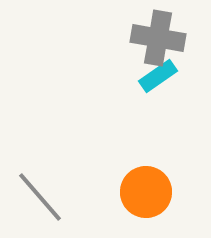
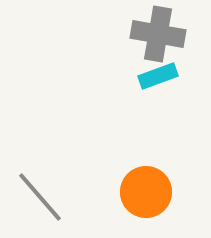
gray cross: moved 4 px up
cyan rectangle: rotated 15 degrees clockwise
